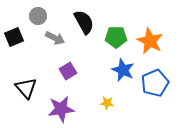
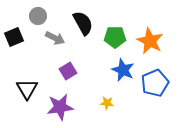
black semicircle: moved 1 px left, 1 px down
green pentagon: moved 1 px left
black triangle: moved 1 px right, 1 px down; rotated 10 degrees clockwise
purple star: moved 1 px left, 2 px up
